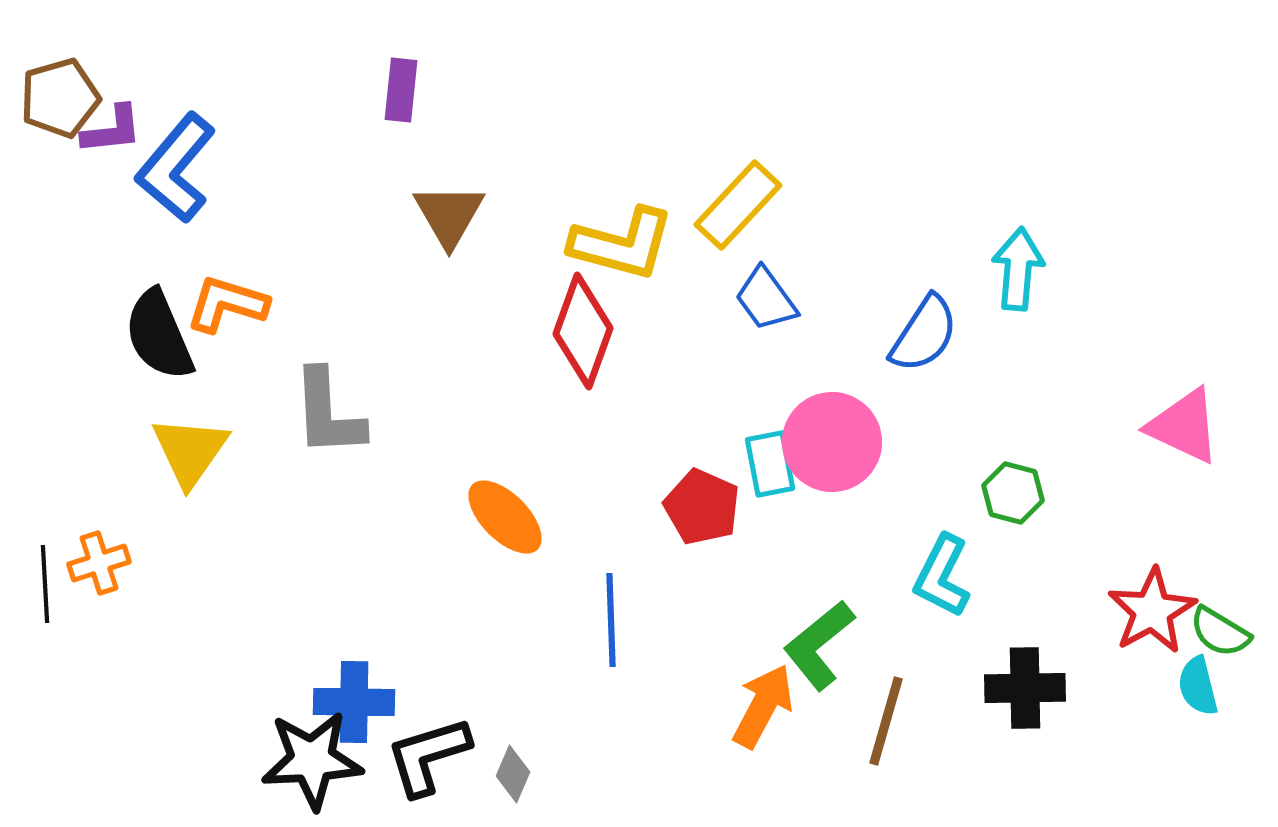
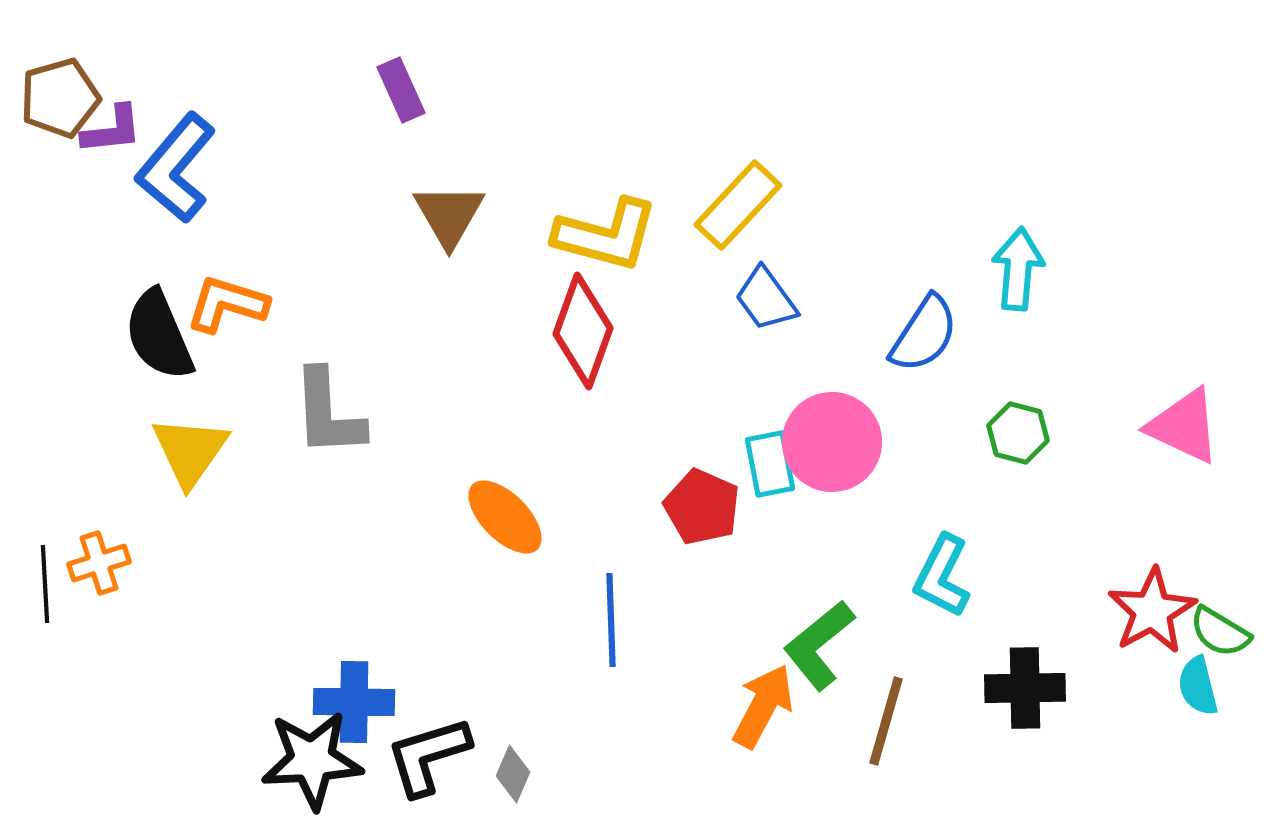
purple rectangle: rotated 30 degrees counterclockwise
yellow L-shape: moved 16 px left, 9 px up
green hexagon: moved 5 px right, 60 px up
